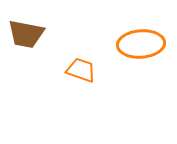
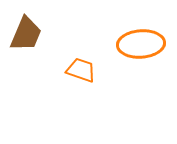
brown trapezoid: rotated 78 degrees counterclockwise
